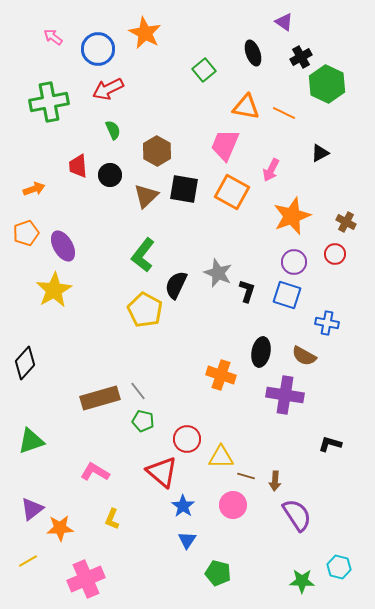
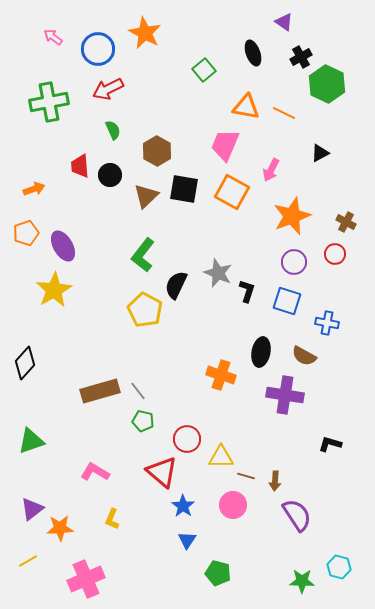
red trapezoid at (78, 166): moved 2 px right
blue square at (287, 295): moved 6 px down
brown rectangle at (100, 398): moved 7 px up
